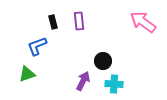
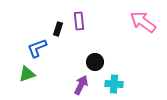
black rectangle: moved 5 px right, 7 px down; rotated 32 degrees clockwise
blue L-shape: moved 2 px down
black circle: moved 8 px left, 1 px down
purple arrow: moved 2 px left, 4 px down
